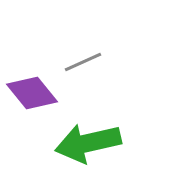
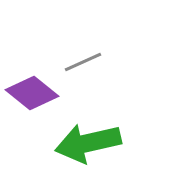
purple diamond: rotated 12 degrees counterclockwise
